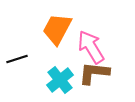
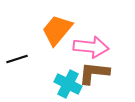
orange trapezoid: moved 1 px down; rotated 12 degrees clockwise
pink arrow: rotated 128 degrees clockwise
cyan cross: moved 8 px right, 4 px down; rotated 24 degrees counterclockwise
